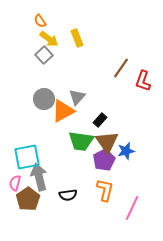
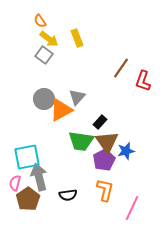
gray square: rotated 12 degrees counterclockwise
orange triangle: moved 2 px left, 1 px up
black rectangle: moved 2 px down
